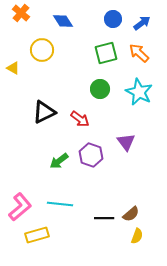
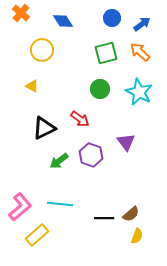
blue circle: moved 1 px left, 1 px up
blue arrow: moved 1 px down
orange arrow: moved 1 px right, 1 px up
yellow triangle: moved 19 px right, 18 px down
black triangle: moved 16 px down
yellow rectangle: rotated 25 degrees counterclockwise
